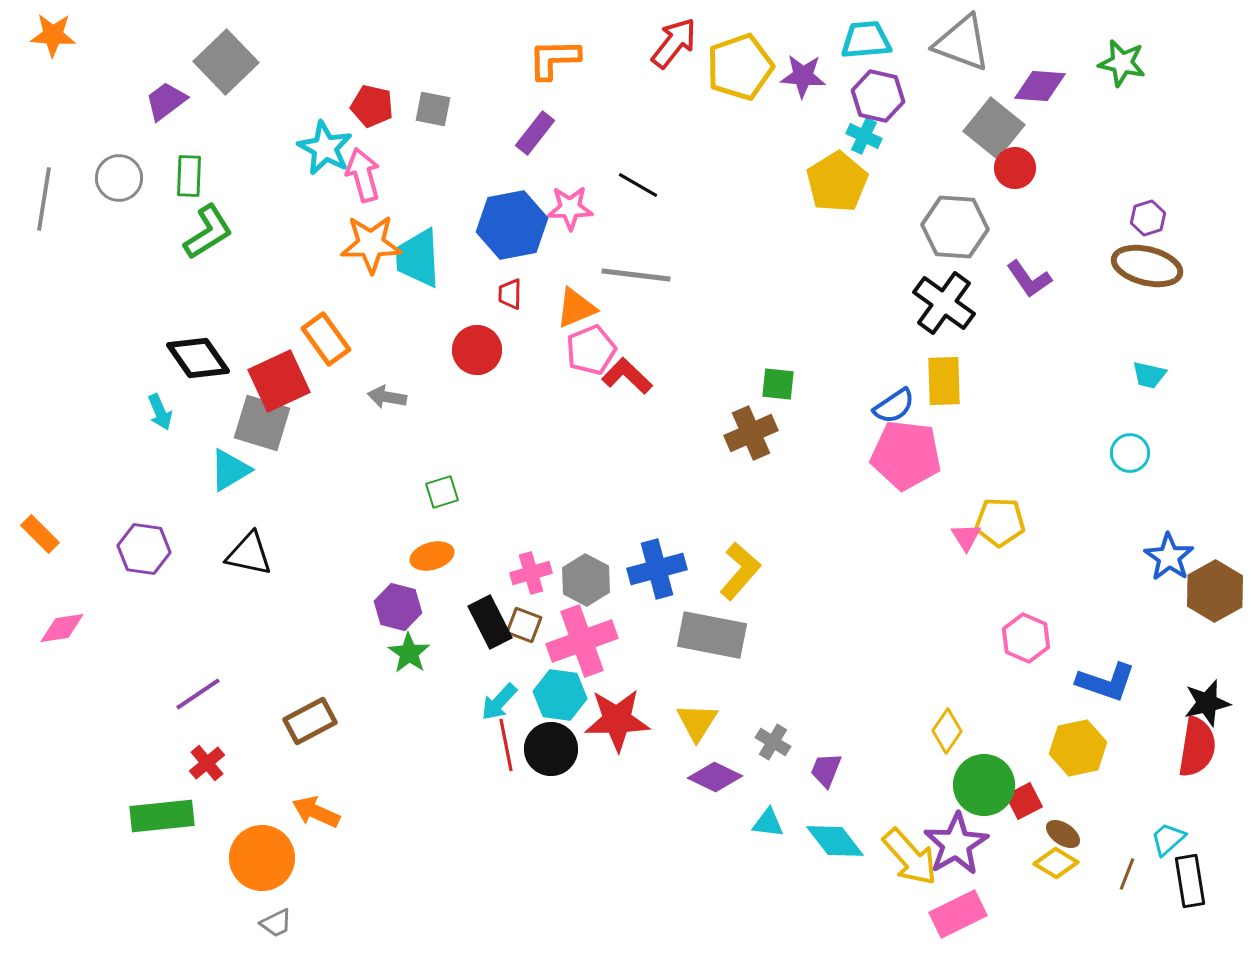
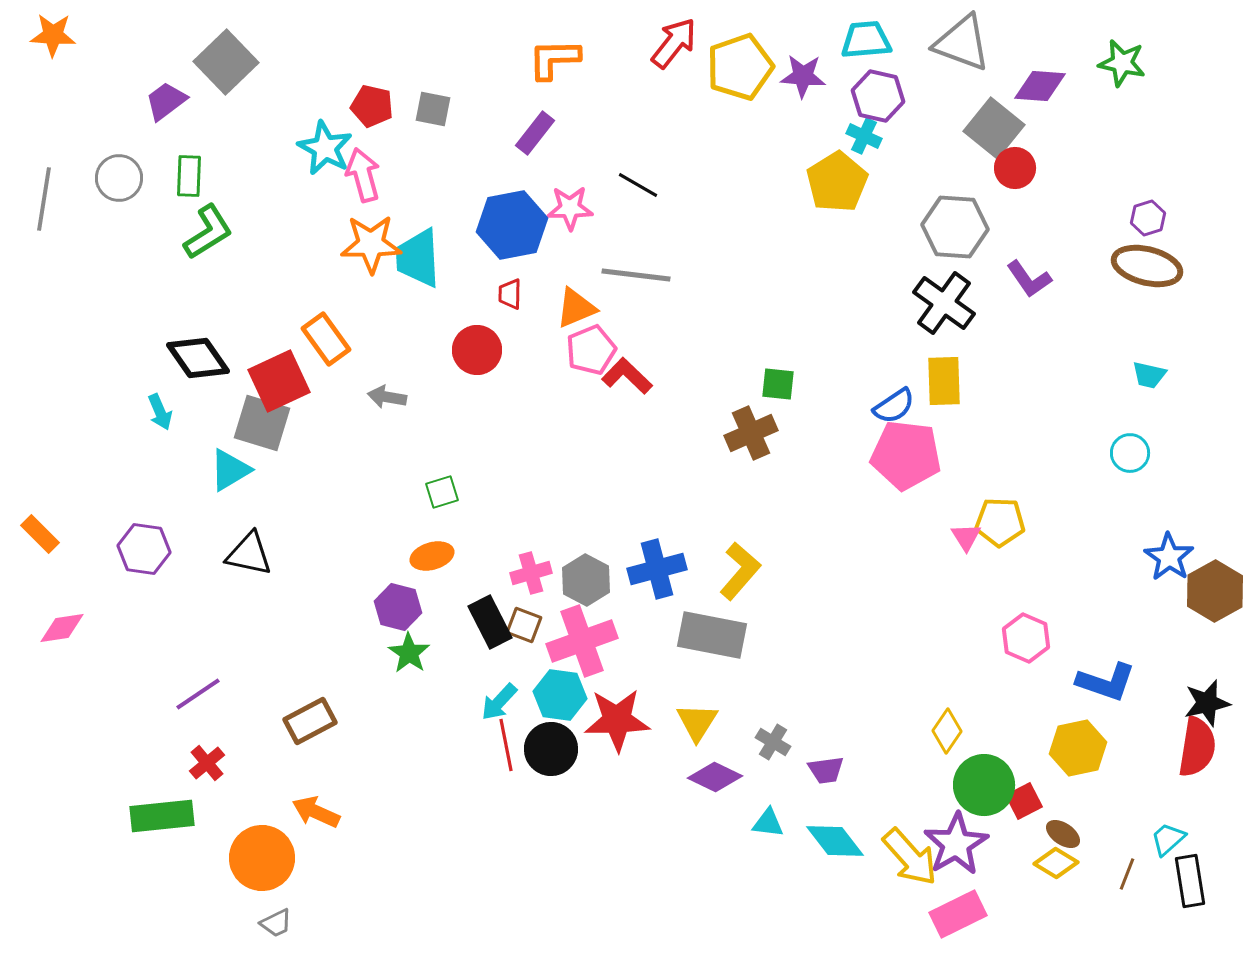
purple trapezoid at (826, 770): rotated 120 degrees counterclockwise
